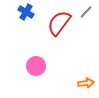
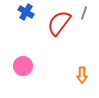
gray line: moved 2 px left, 1 px down; rotated 24 degrees counterclockwise
pink circle: moved 13 px left
orange arrow: moved 4 px left, 8 px up; rotated 98 degrees clockwise
